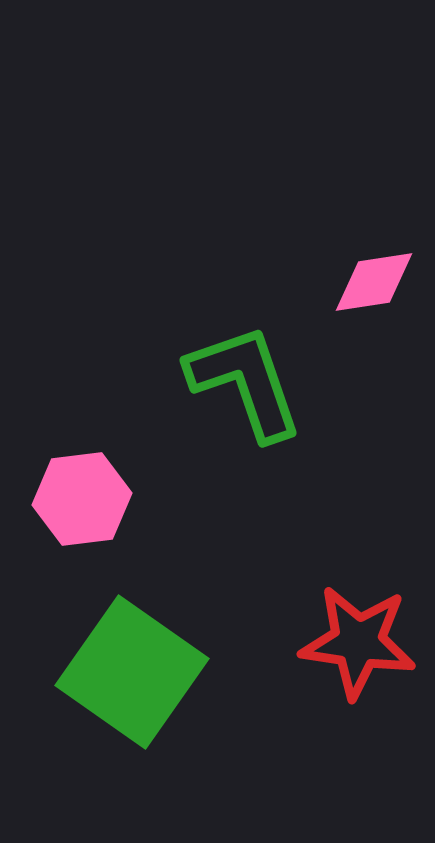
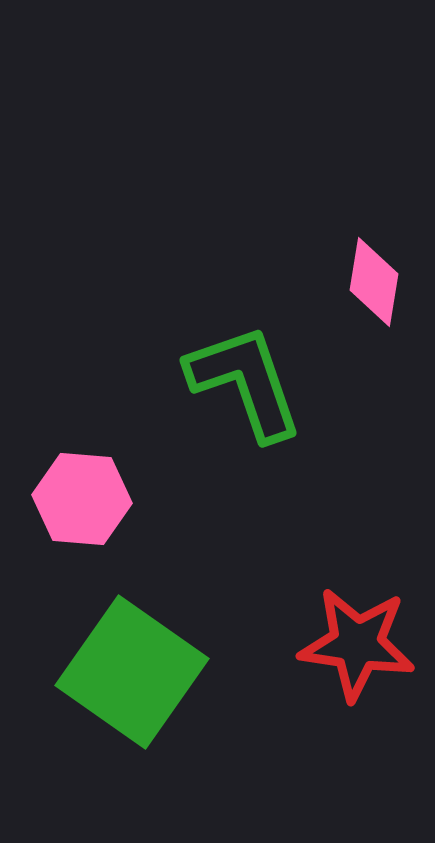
pink diamond: rotated 72 degrees counterclockwise
pink hexagon: rotated 12 degrees clockwise
red star: moved 1 px left, 2 px down
